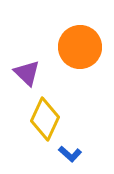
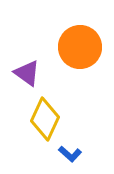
purple triangle: rotated 8 degrees counterclockwise
